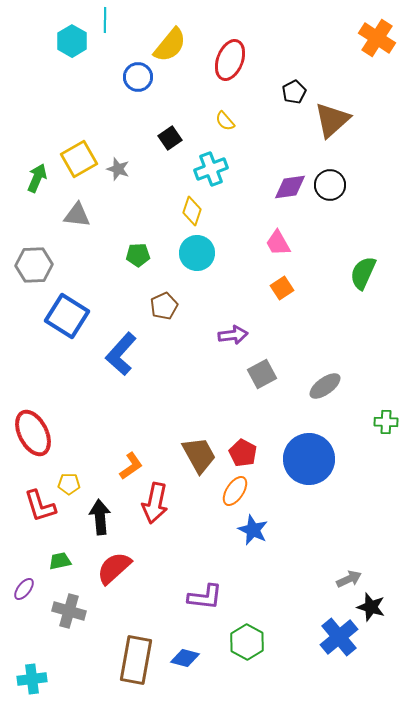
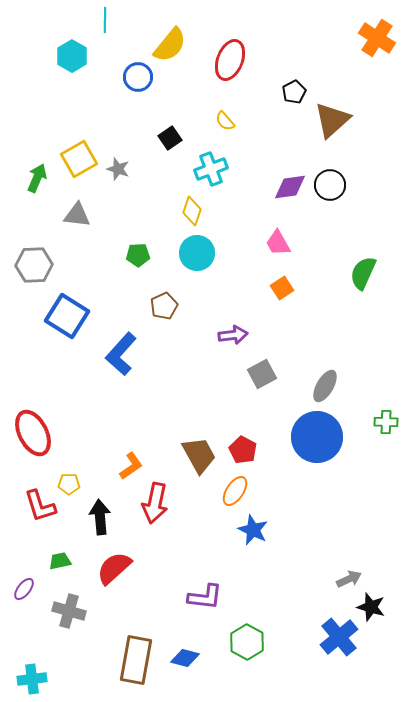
cyan hexagon at (72, 41): moved 15 px down
gray ellipse at (325, 386): rotated 24 degrees counterclockwise
red pentagon at (243, 453): moved 3 px up
blue circle at (309, 459): moved 8 px right, 22 px up
